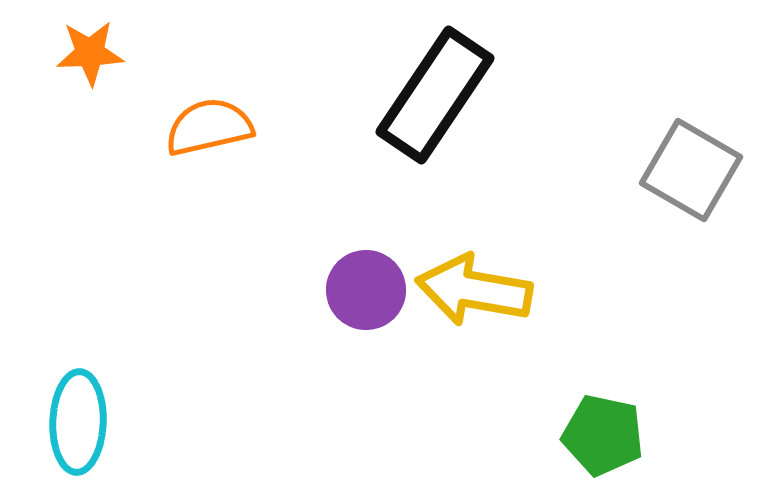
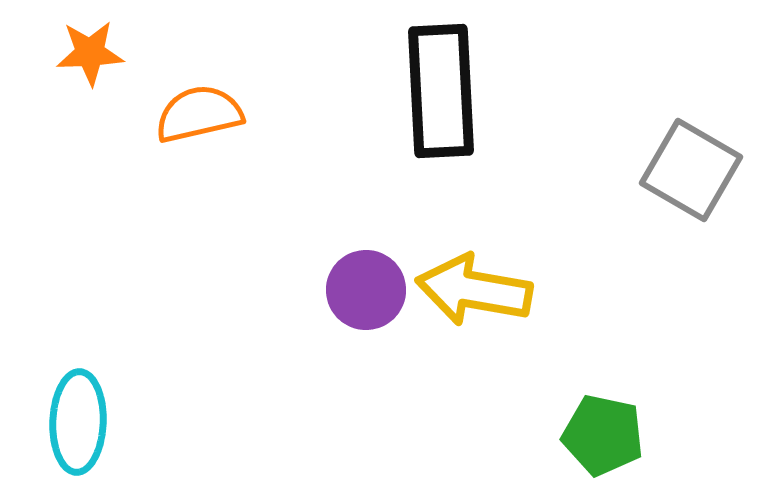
black rectangle: moved 6 px right, 4 px up; rotated 37 degrees counterclockwise
orange semicircle: moved 10 px left, 13 px up
